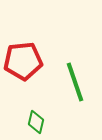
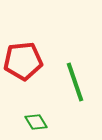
green diamond: rotated 45 degrees counterclockwise
